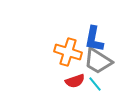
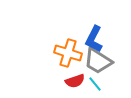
blue L-shape: rotated 16 degrees clockwise
orange cross: moved 1 px down
